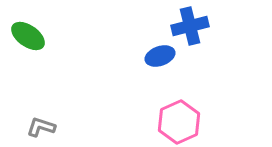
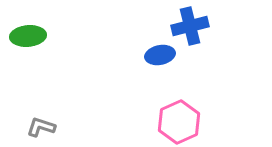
green ellipse: rotated 40 degrees counterclockwise
blue ellipse: moved 1 px up; rotated 8 degrees clockwise
